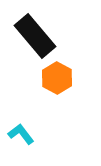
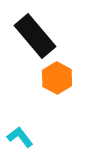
cyan L-shape: moved 1 px left, 3 px down
